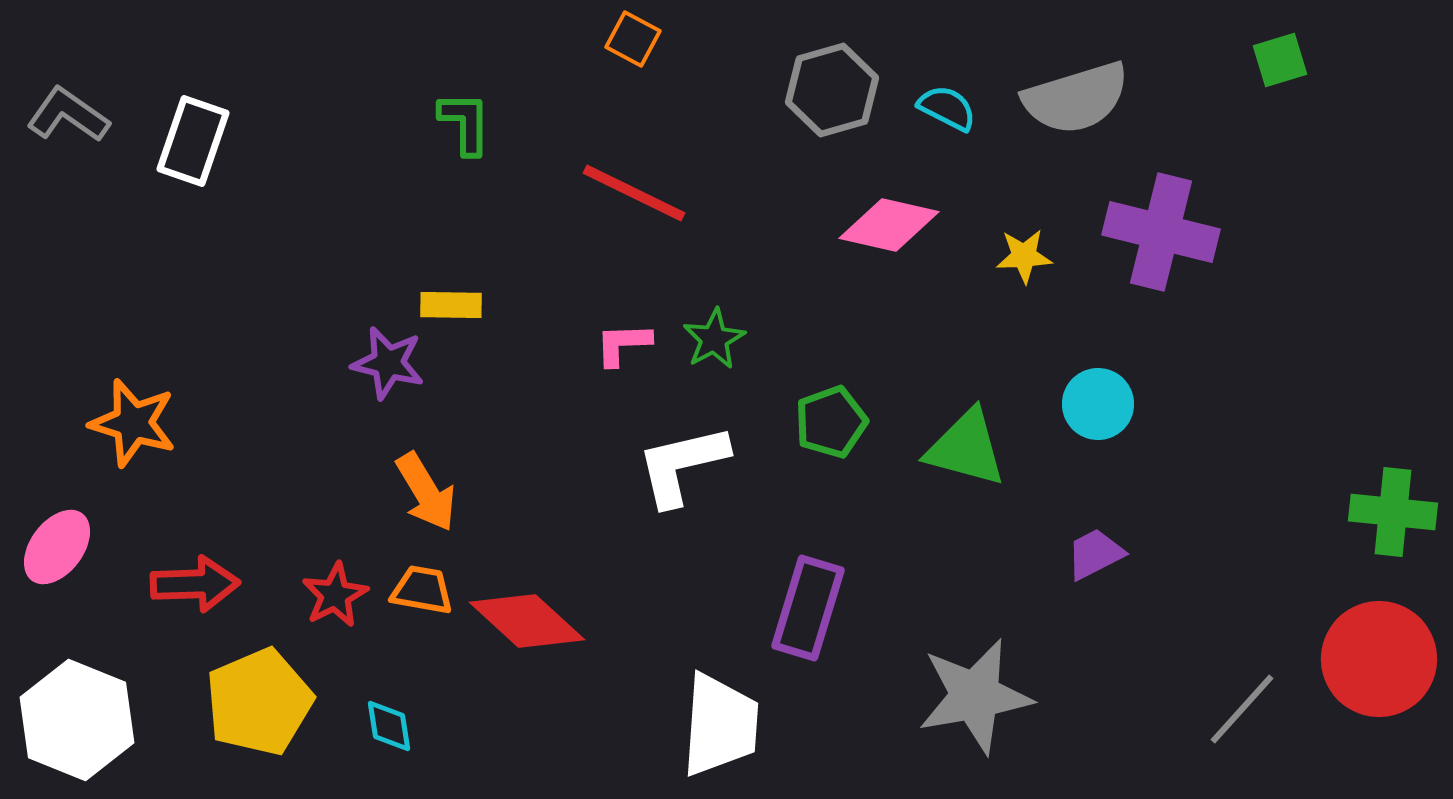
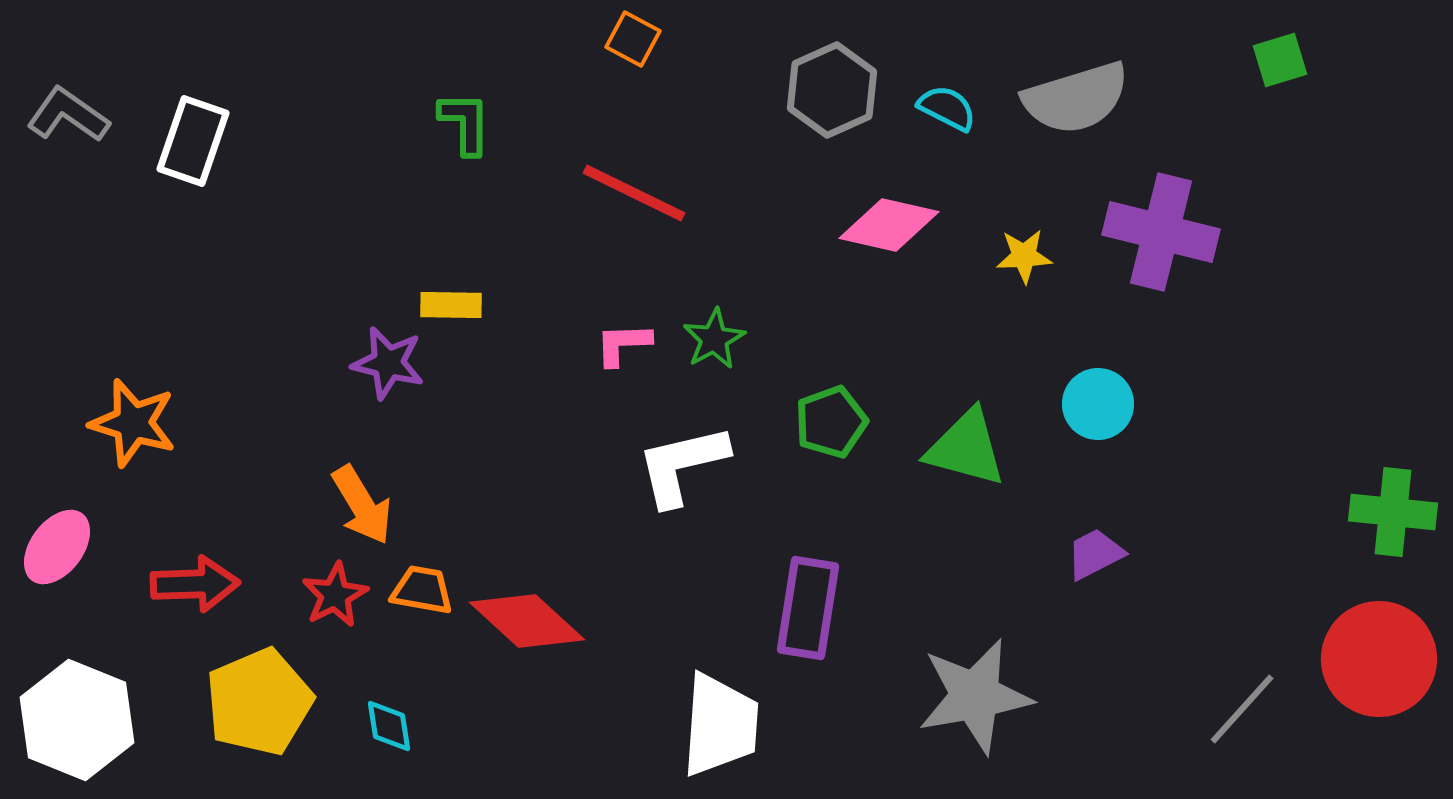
gray hexagon: rotated 8 degrees counterclockwise
orange arrow: moved 64 px left, 13 px down
purple rectangle: rotated 8 degrees counterclockwise
